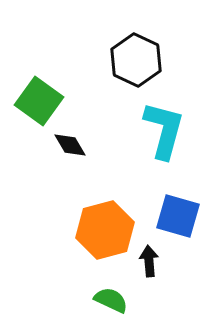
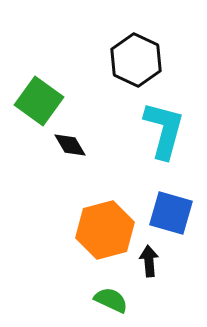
blue square: moved 7 px left, 3 px up
